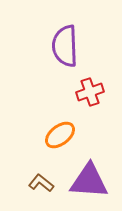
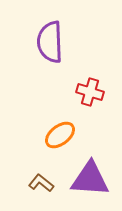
purple semicircle: moved 15 px left, 4 px up
red cross: rotated 36 degrees clockwise
purple triangle: moved 1 px right, 2 px up
